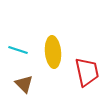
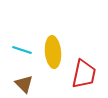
cyan line: moved 4 px right
red trapezoid: moved 3 px left, 2 px down; rotated 24 degrees clockwise
